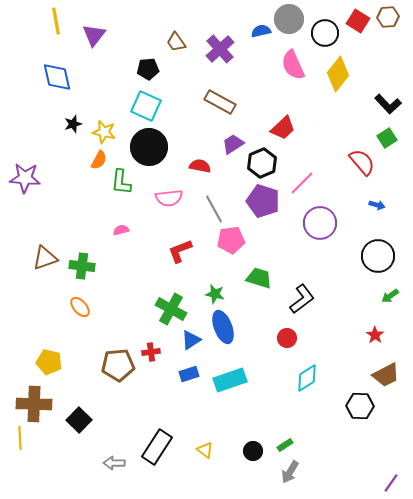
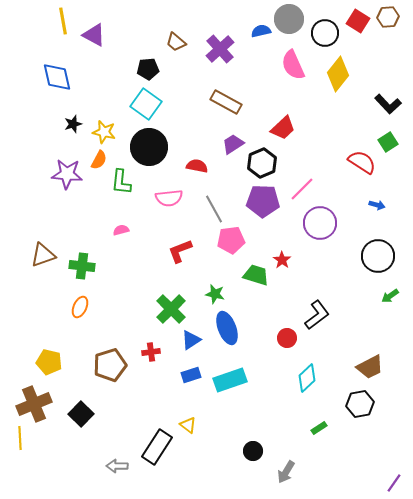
yellow line at (56, 21): moved 7 px right
purple triangle at (94, 35): rotated 40 degrees counterclockwise
brown trapezoid at (176, 42): rotated 15 degrees counterclockwise
brown rectangle at (220, 102): moved 6 px right
cyan square at (146, 106): moved 2 px up; rotated 12 degrees clockwise
green square at (387, 138): moved 1 px right, 4 px down
red semicircle at (362, 162): rotated 16 degrees counterclockwise
red semicircle at (200, 166): moved 3 px left
purple star at (25, 178): moved 42 px right, 4 px up
pink line at (302, 183): moved 6 px down
purple pentagon at (263, 201): rotated 16 degrees counterclockwise
brown triangle at (45, 258): moved 2 px left, 3 px up
green trapezoid at (259, 278): moved 3 px left, 3 px up
black L-shape at (302, 299): moved 15 px right, 16 px down
orange ellipse at (80, 307): rotated 65 degrees clockwise
green cross at (171, 309): rotated 16 degrees clockwise
blue ellipse at (223, 327): moved 4 px right, 1 px down
red star at (375, 335): moved 93 px left, 75 px up
brown pentagon at (118, 365): moved 8 px left; rotated 12 degrees counterclockwise
blue rectangle at (189, 374): moved 2 px right, 1 px down
brown trapezoid at (386, 375): moved 16 px left, 8 px up
cyan diamond at (307, 378): rotated 12 degrees counterclockwise
brown cross at (34, 404): rotated 24 degrees counterclockwise
black hexagon at (360, 406): moved 2 px up; rotated 12 degrees counterclockwise
black square at (79, 420): moved 2 px right, 6 px up
green rectangle at (285, 445): moved 34 px right, 17 px up
yellow triangle at (205, 450): moved 17 px left, 25 px up
gray arrow at (114, 463): moved 3 px right, 3 px down
gray arrow at (290, 472): moved 4 px left
purple line at (391, 483): moved 3 px right
